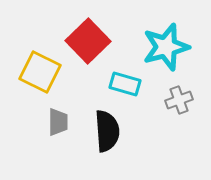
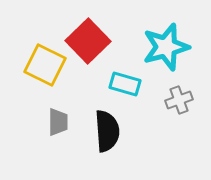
yellow square: moved 5 px right, 7 px up
